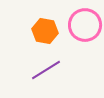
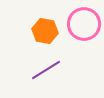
pink circle: moved 1 px left, 1 px up
